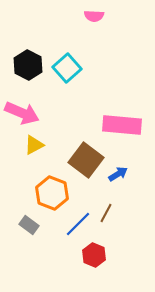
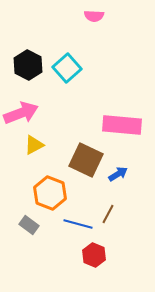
pink arrow: moved 1 px left; rotated 44 degrees counterclockwise
brown square: rotated 12 degrees counterclockwise
orange hexagon: moved 2 px left
brown line: moved 2 px right, 1 px down
blue line: rotated 60 degrees clockwise
